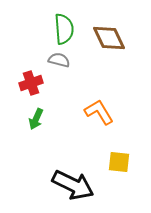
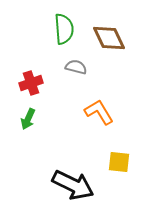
gray semicircle: moved 17 px right, 7 px down
green arrow: moved 8 px left
